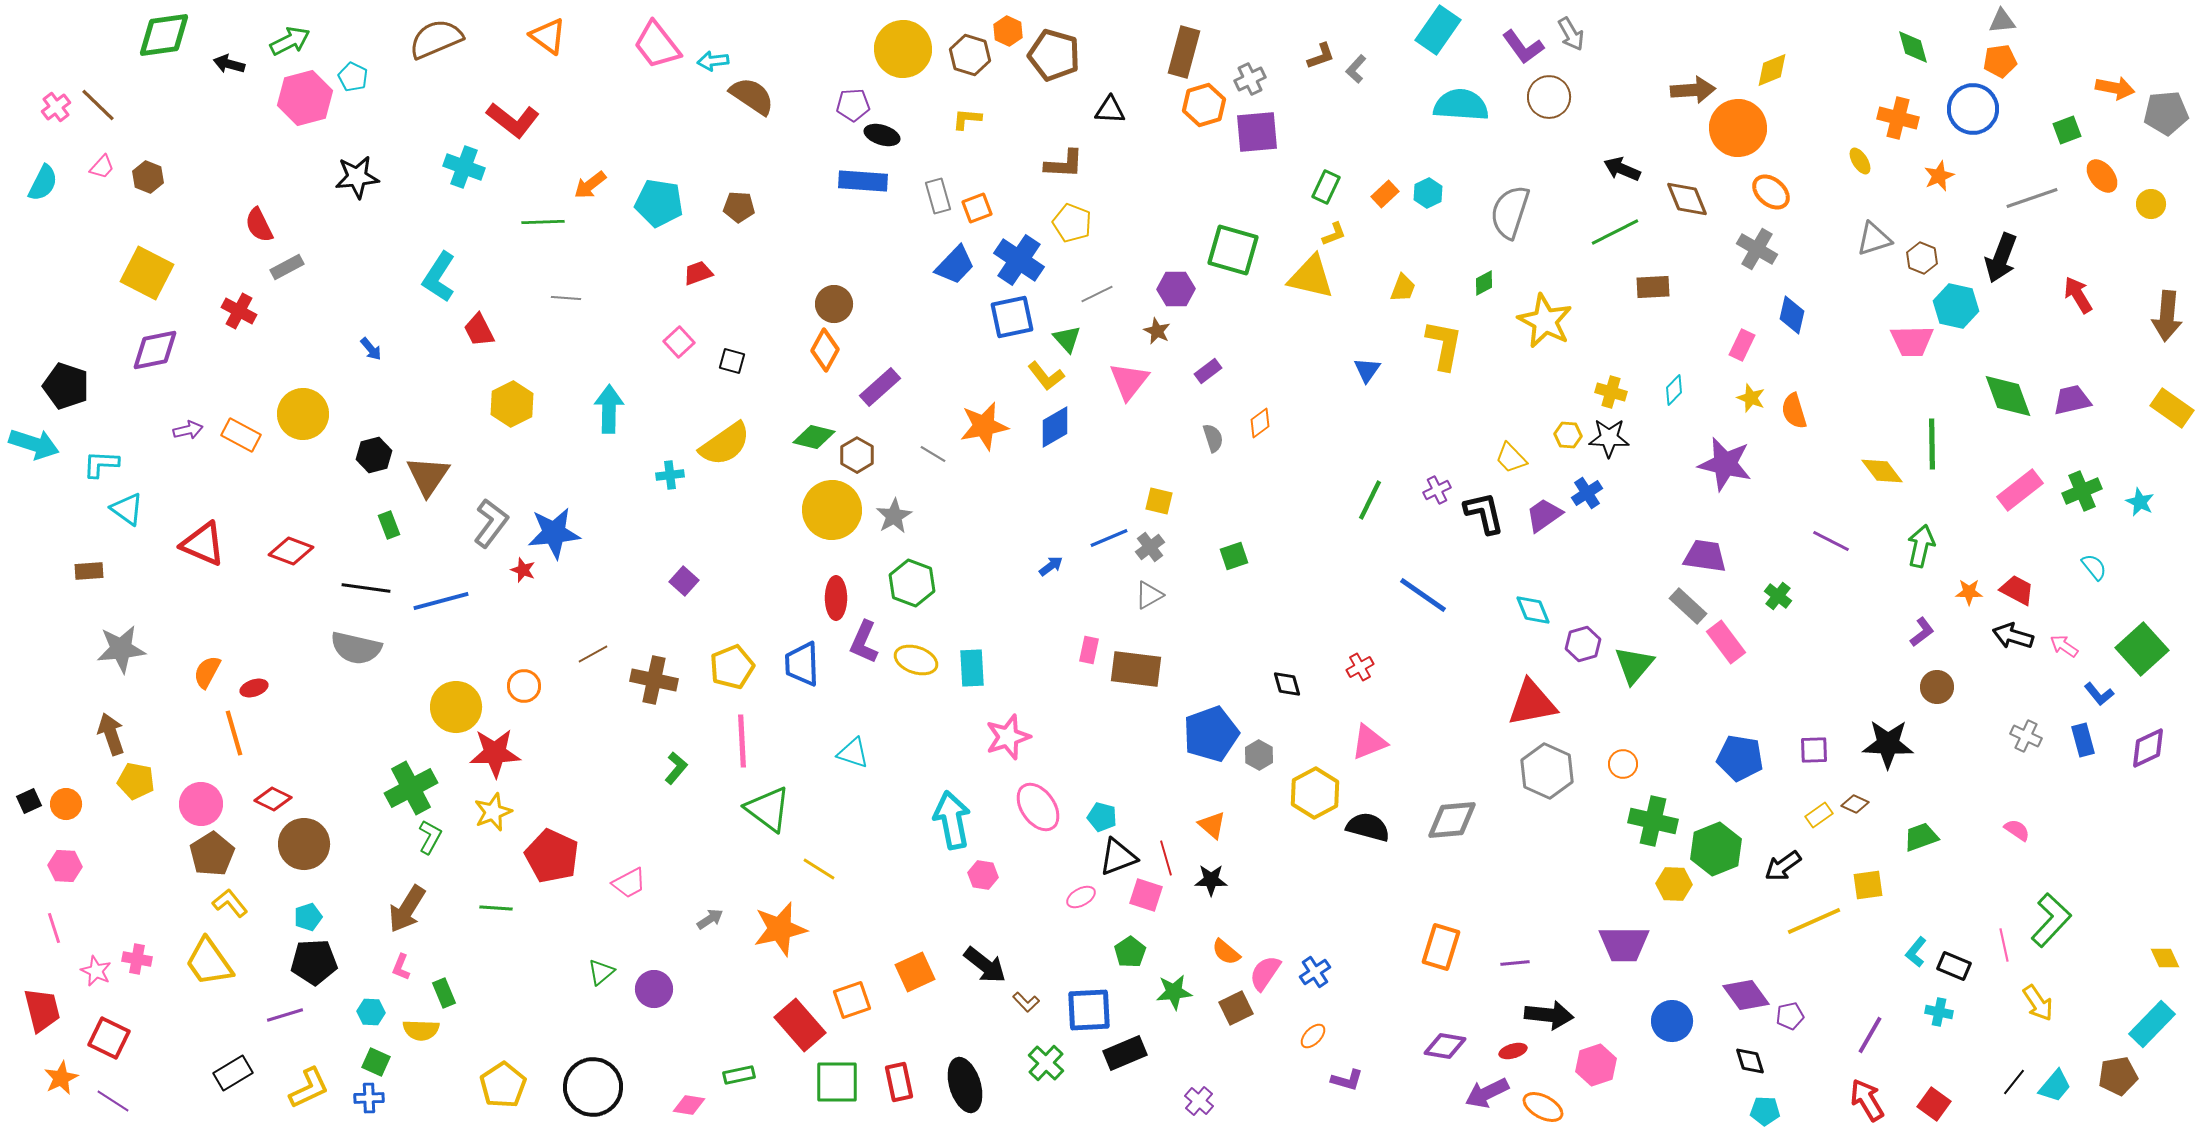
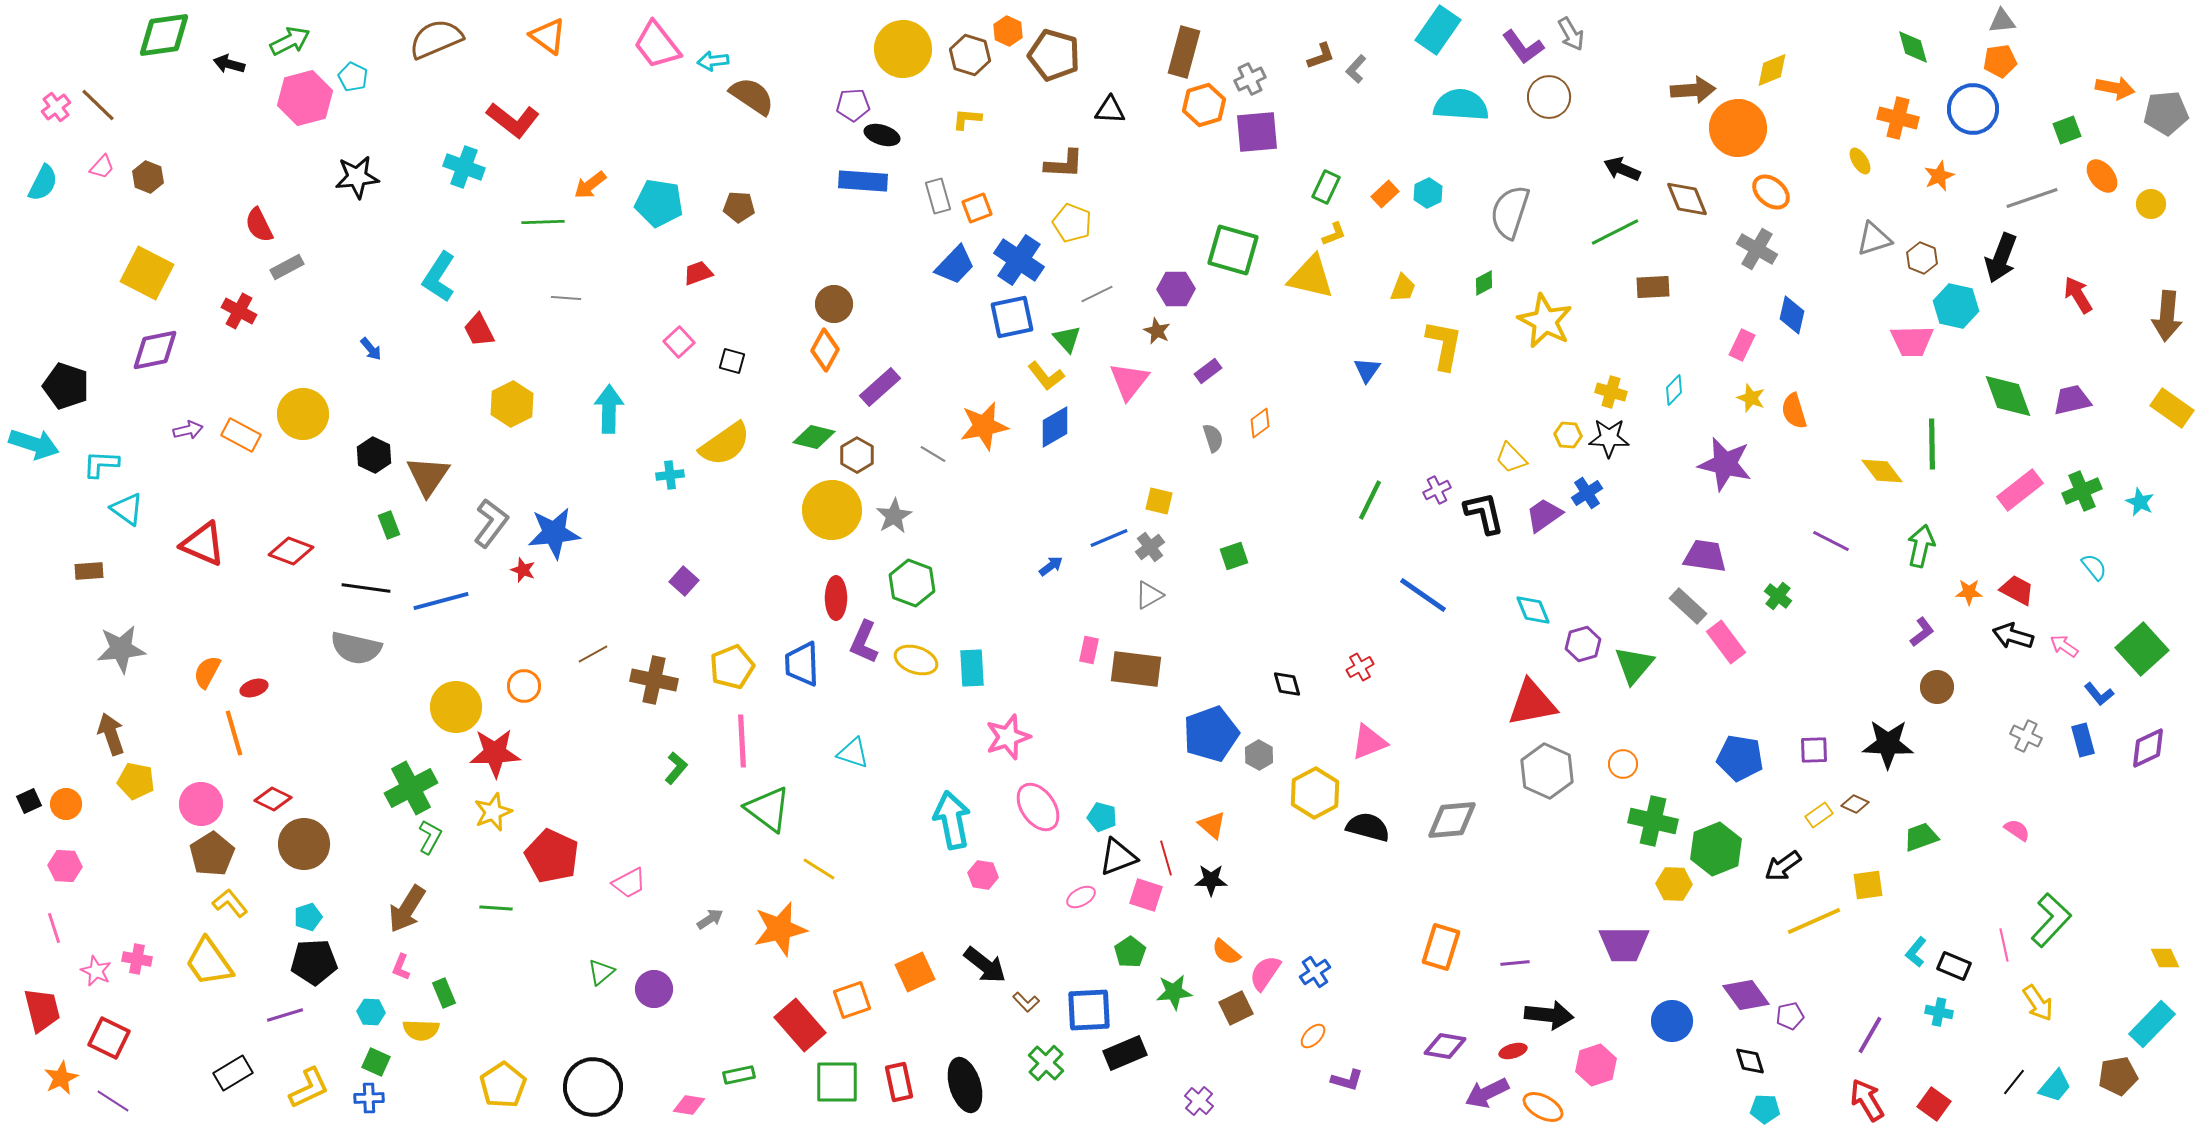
black hexagon at (374, 455): rotated 20 degrees counterclockwise
cyan pentagon at (1765, 1111): moved 2 px up
